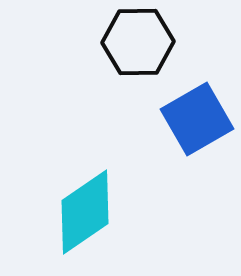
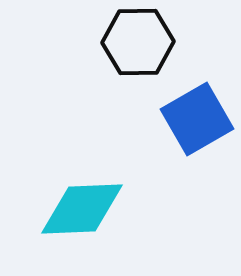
cyan diamond: moved 3 px left, 3 px up; rotated 32 degrees clockwise
